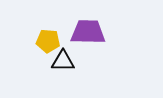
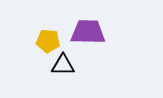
black triangle: moved 4 px down
